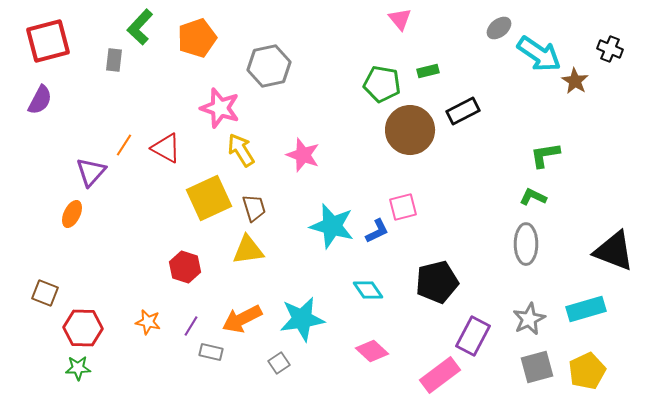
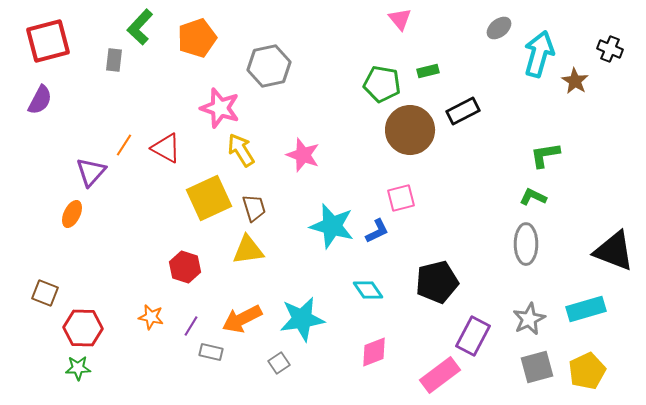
cyan arrow at (539, 54): rotated 108 degrees counterclockwise
pink square at (403, 207): moved 2 px left, 9 px up
orange star at (148, 322): moved 3 px right, 5 px up
pink diamond at (372, 351): moved 2 px right, 1 px down; rotated 64 degrees counterclockwise
